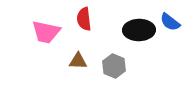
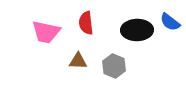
red semicircle: moved 2 px right, 4 px down
black ellipse: moved 2 px left
